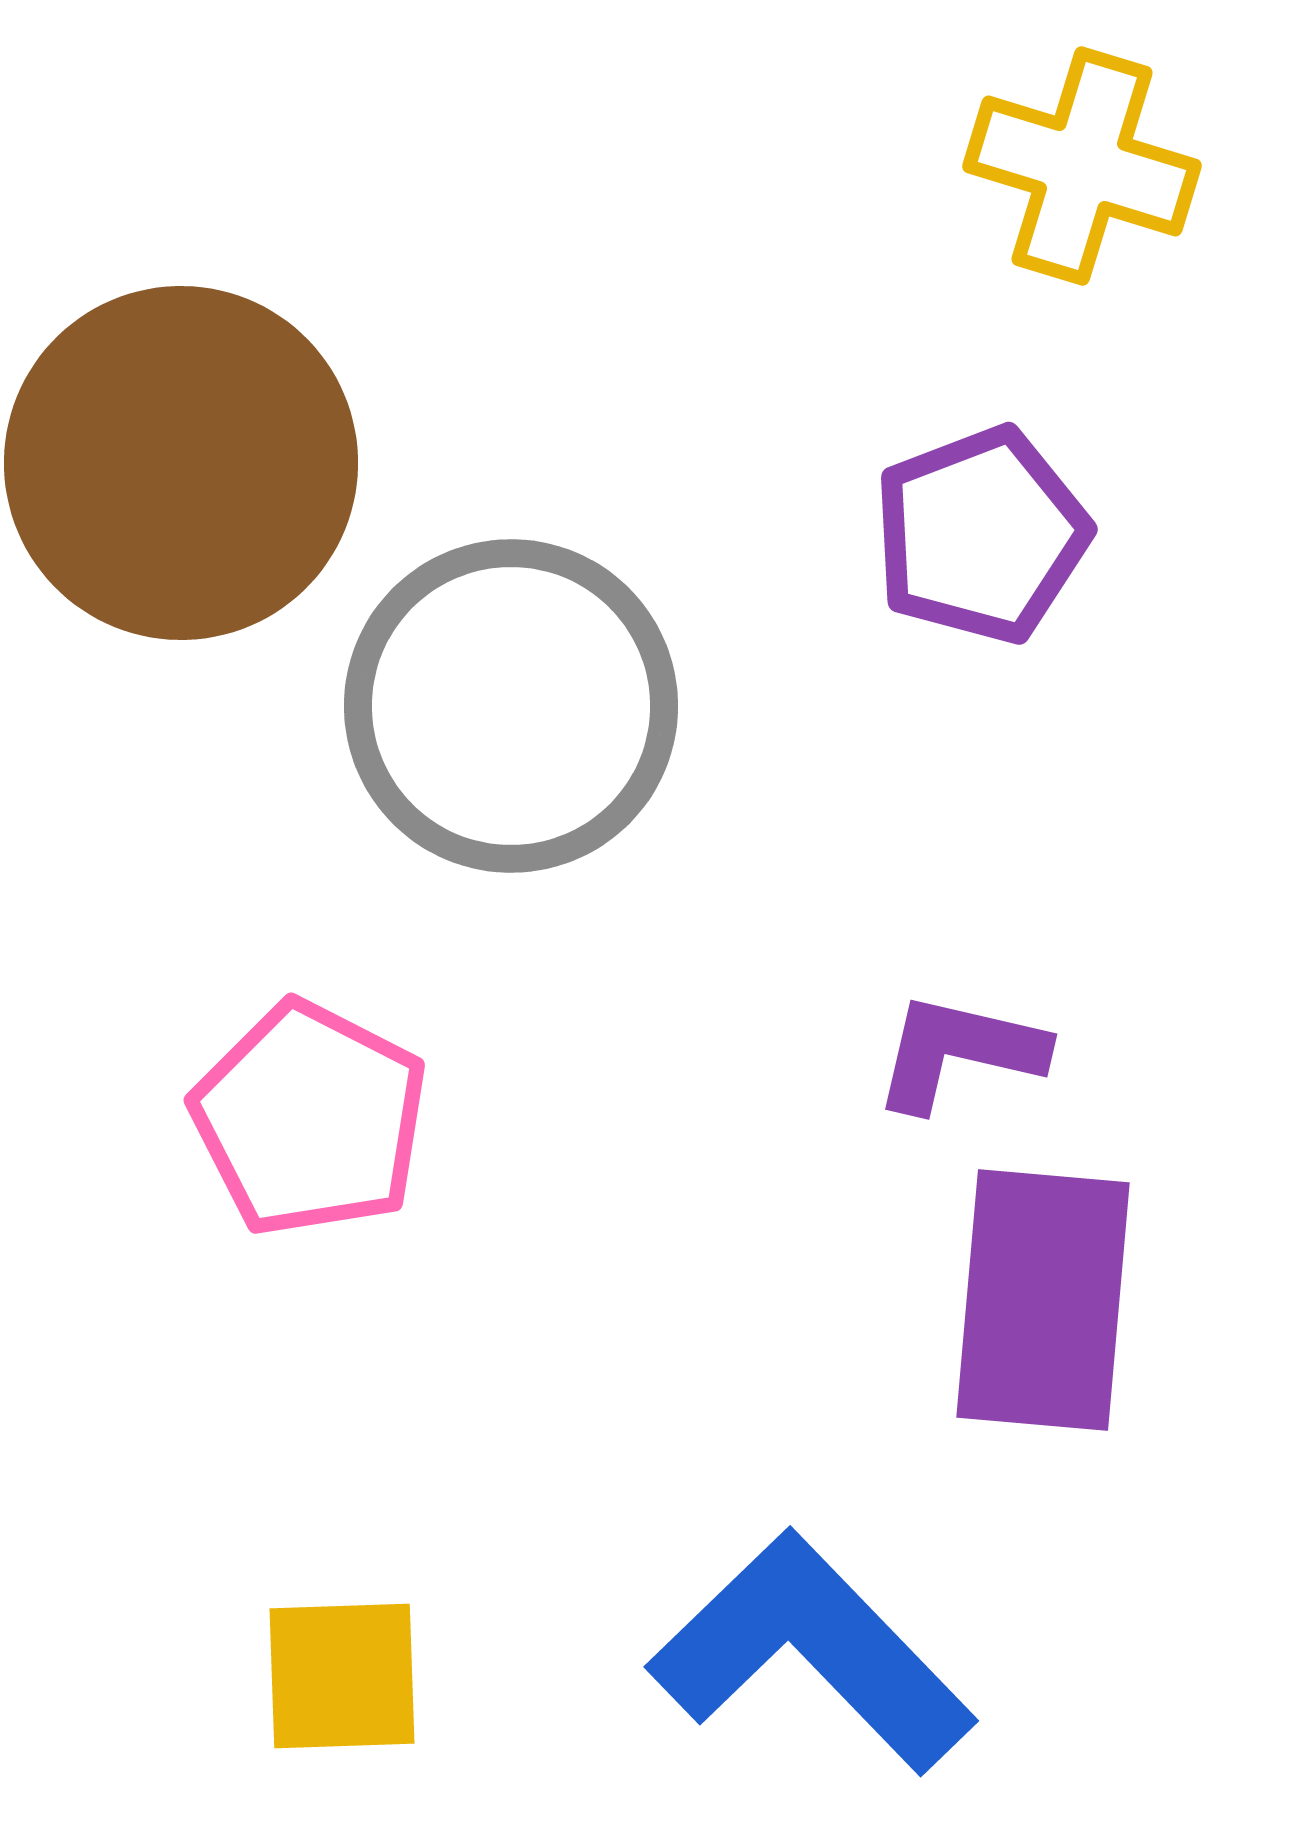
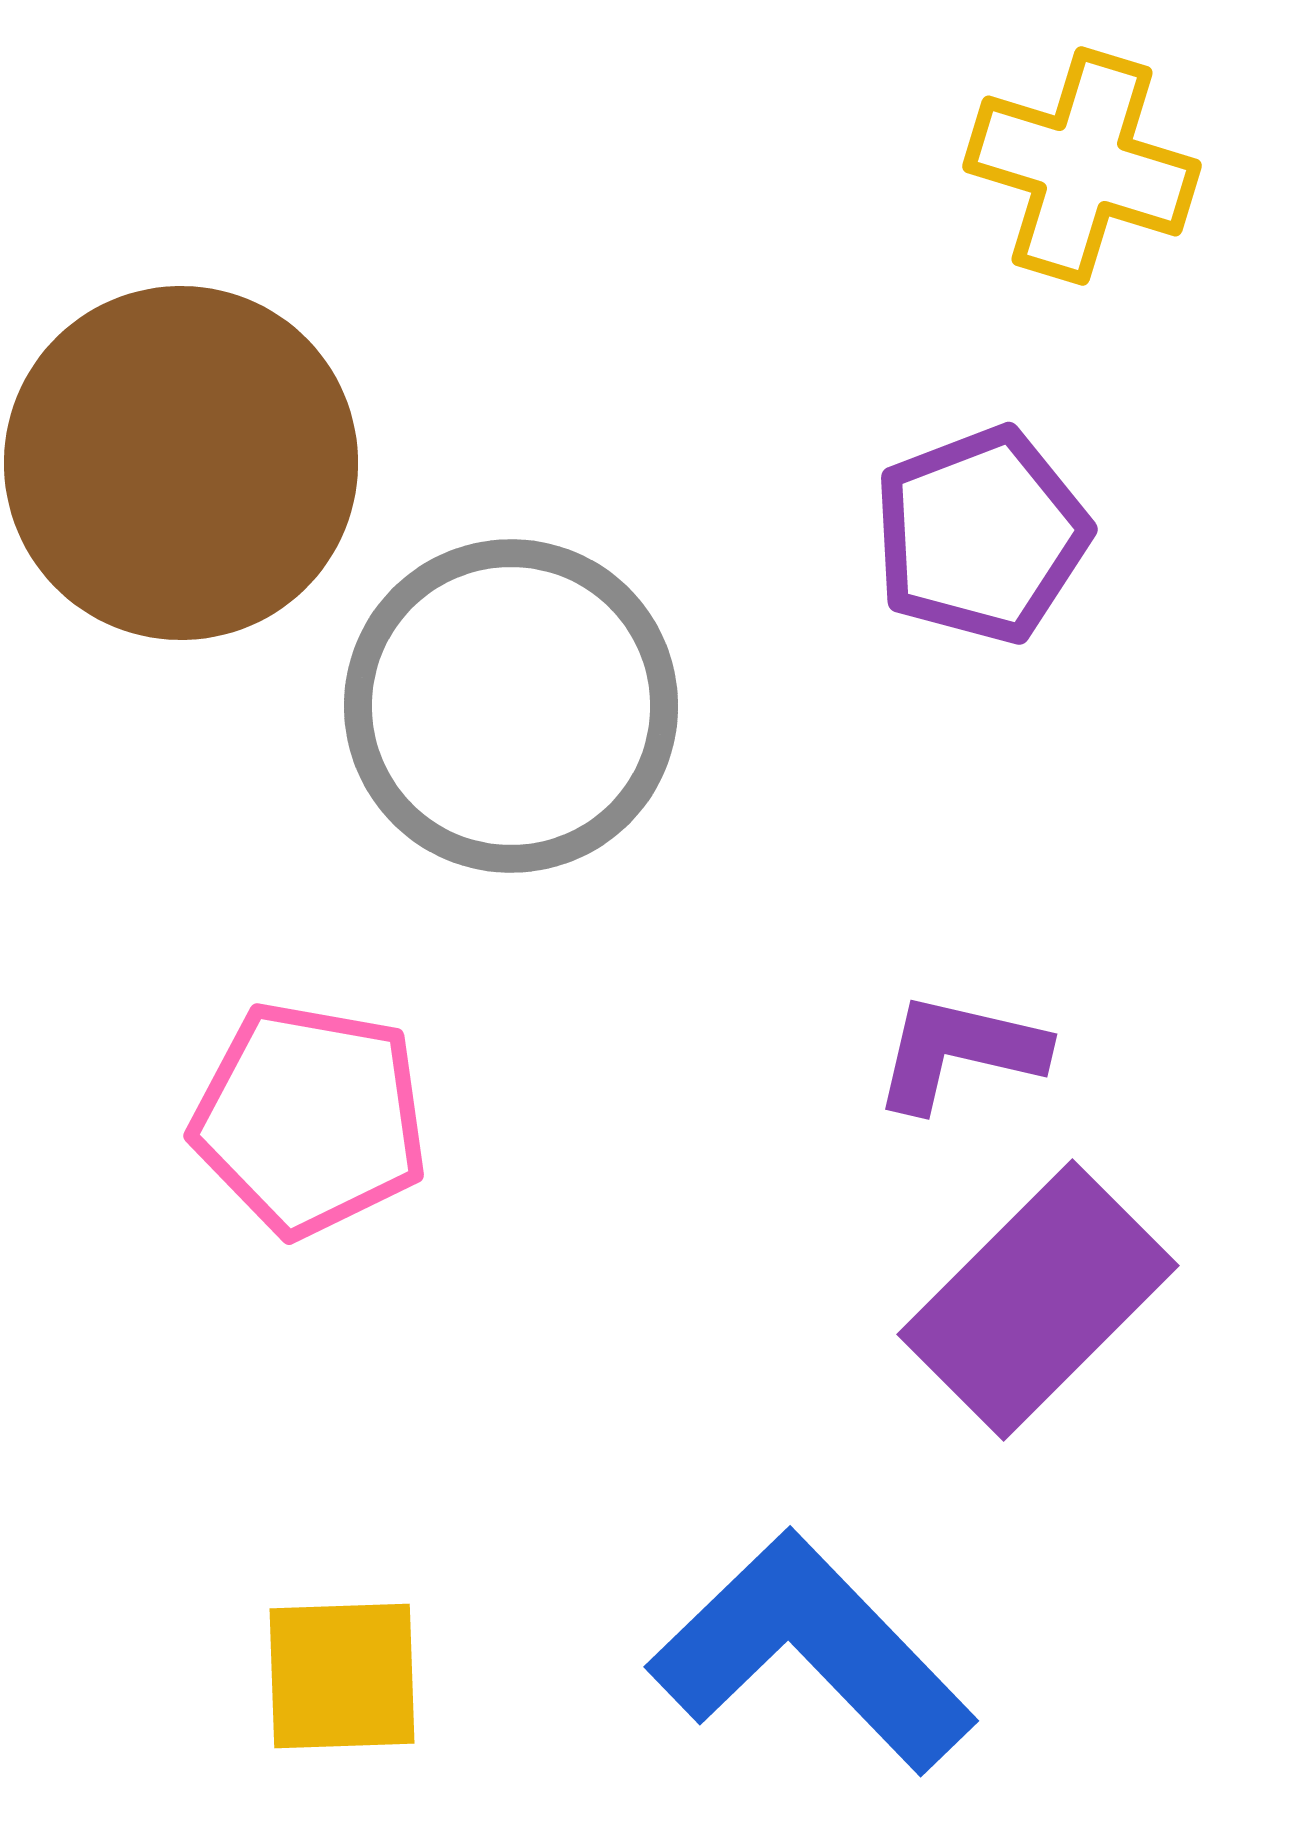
pink pentagon: rotated 17 degrees counterclockwise
purple rectangle: moved 5 px left; rotated 40 degrees clockwise
